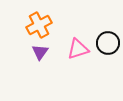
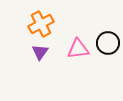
orange cross: moved 2 px right, 1 px up
pink triangle: rotated 10 degrees clockwise
